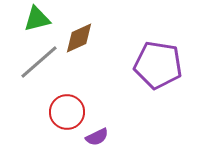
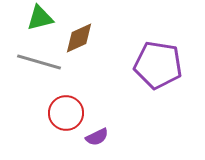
green triangle: moved 3 px right, 1 px up
gray line: rotated 57 degrees clockwise
red circle: moved 1 px left, 1 px down
